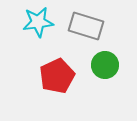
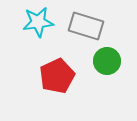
green circle: moved 2 px right, 4 px up
